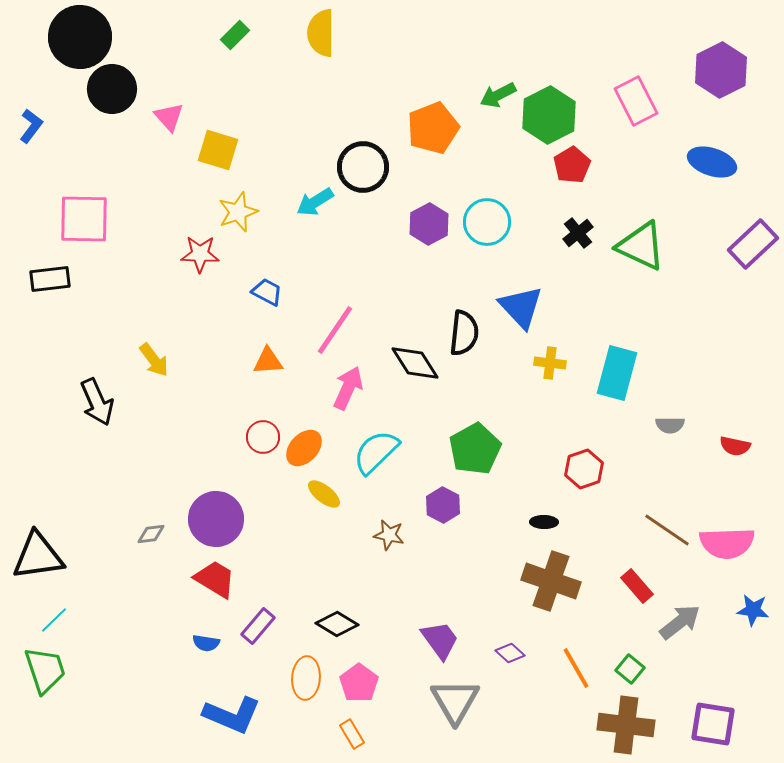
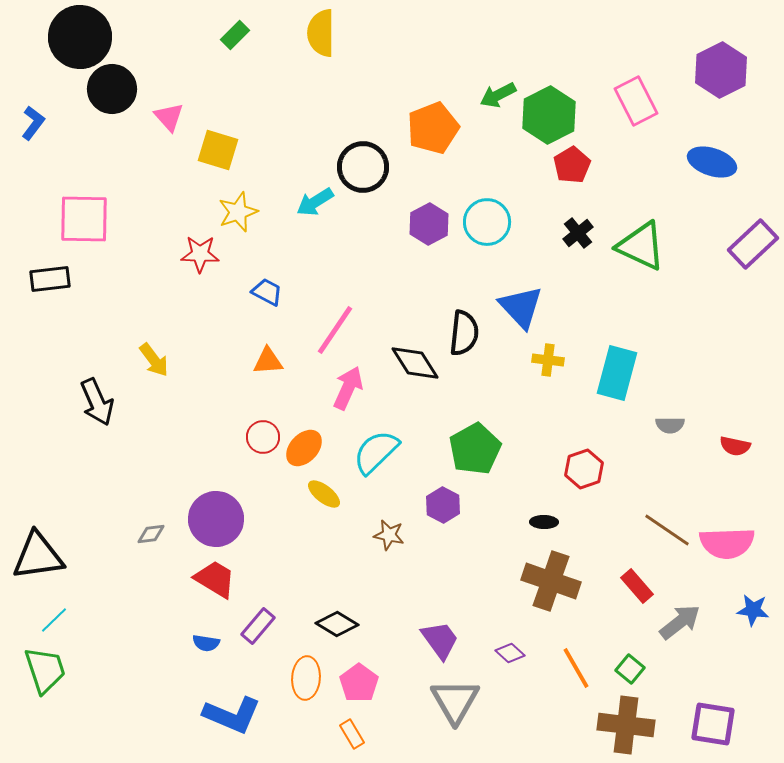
blue L-shape at (31, 126): moved 2 px right, 3 px up
yellow cross at (550, 363): moved 2 px left, 3 px up
